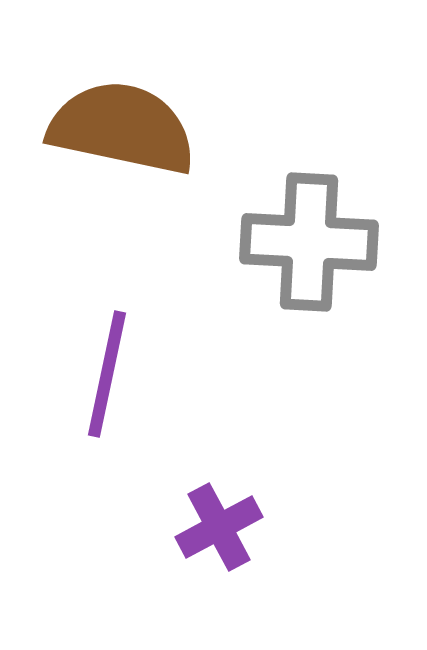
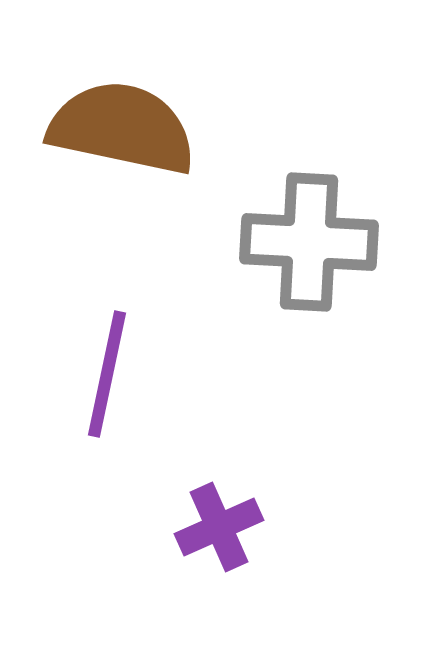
purple cross: rotated 4 degrees clockwise
